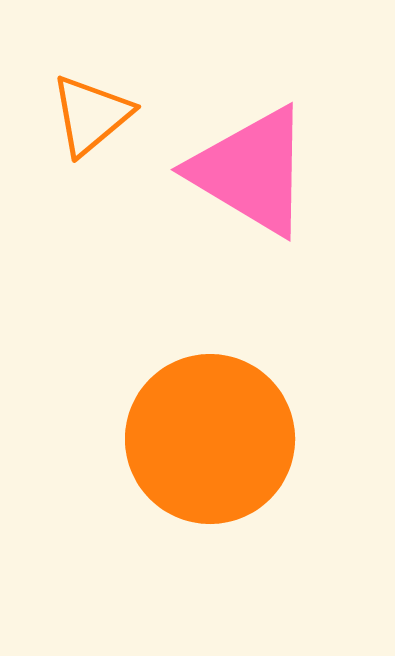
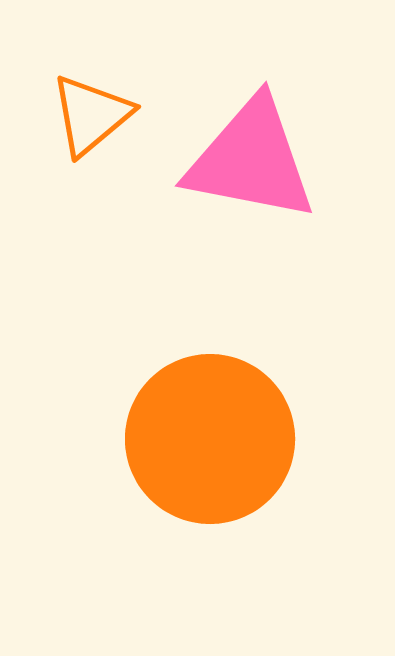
pink triangle: moved 11 px up; rotated 20 degrees counterclockwise
